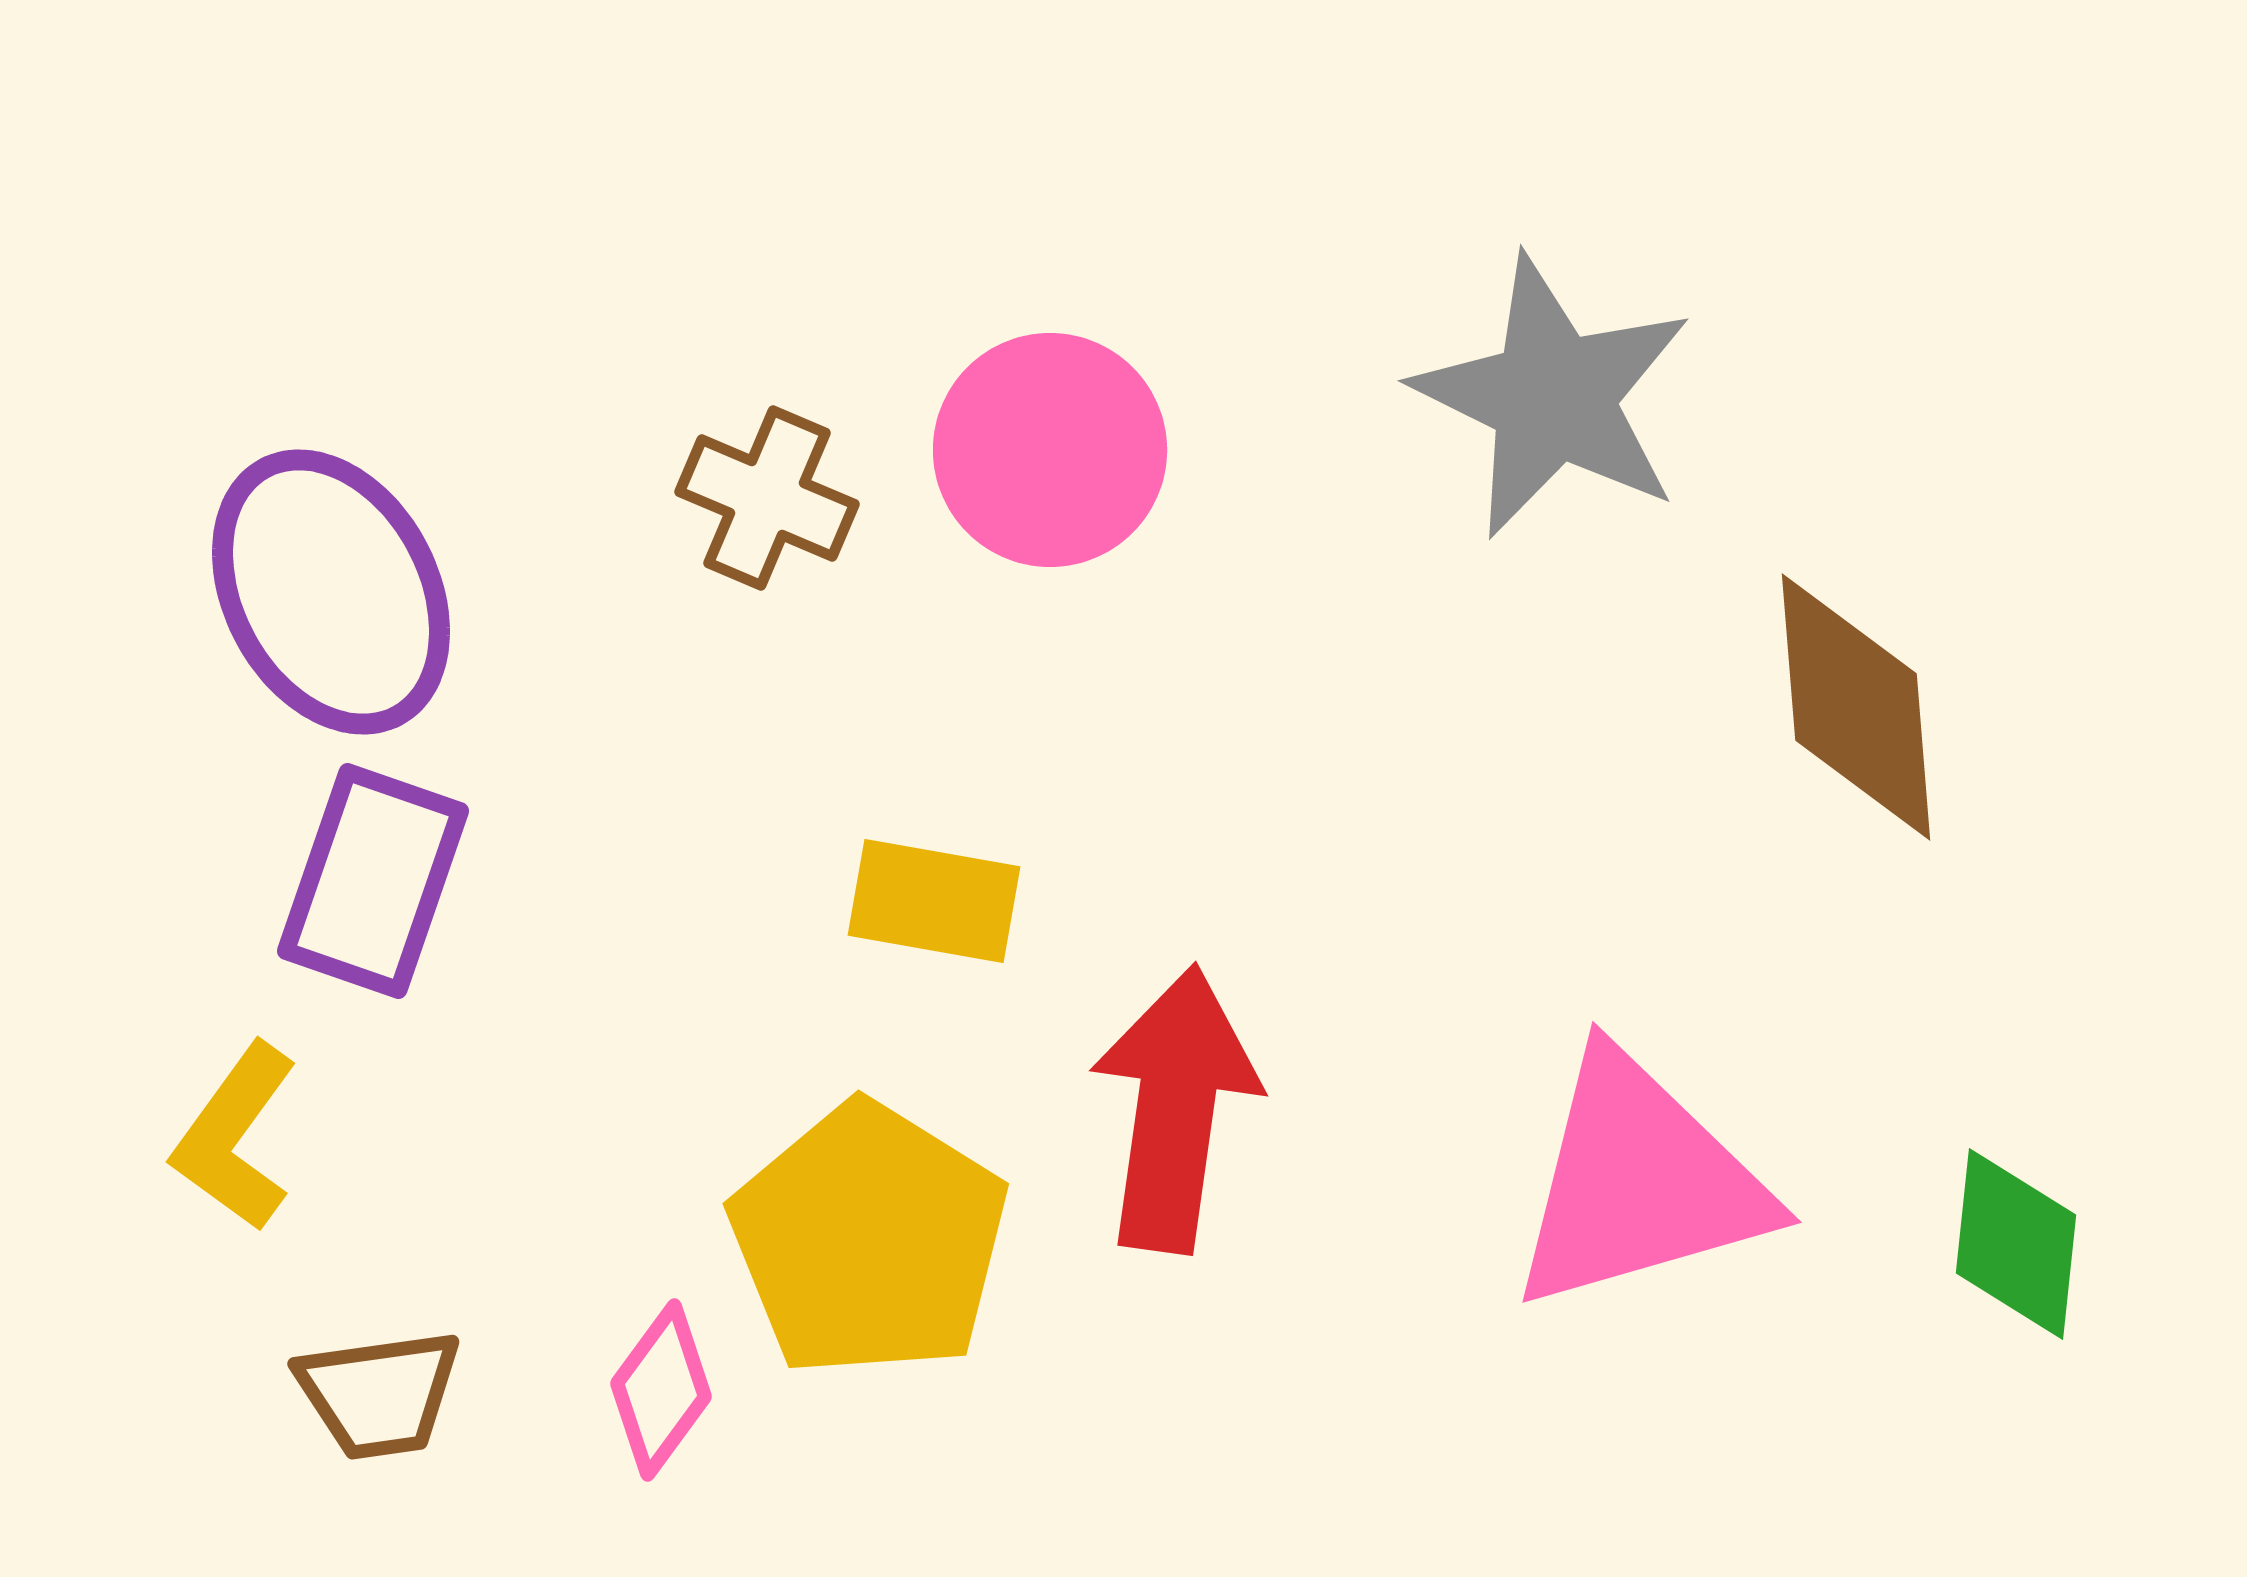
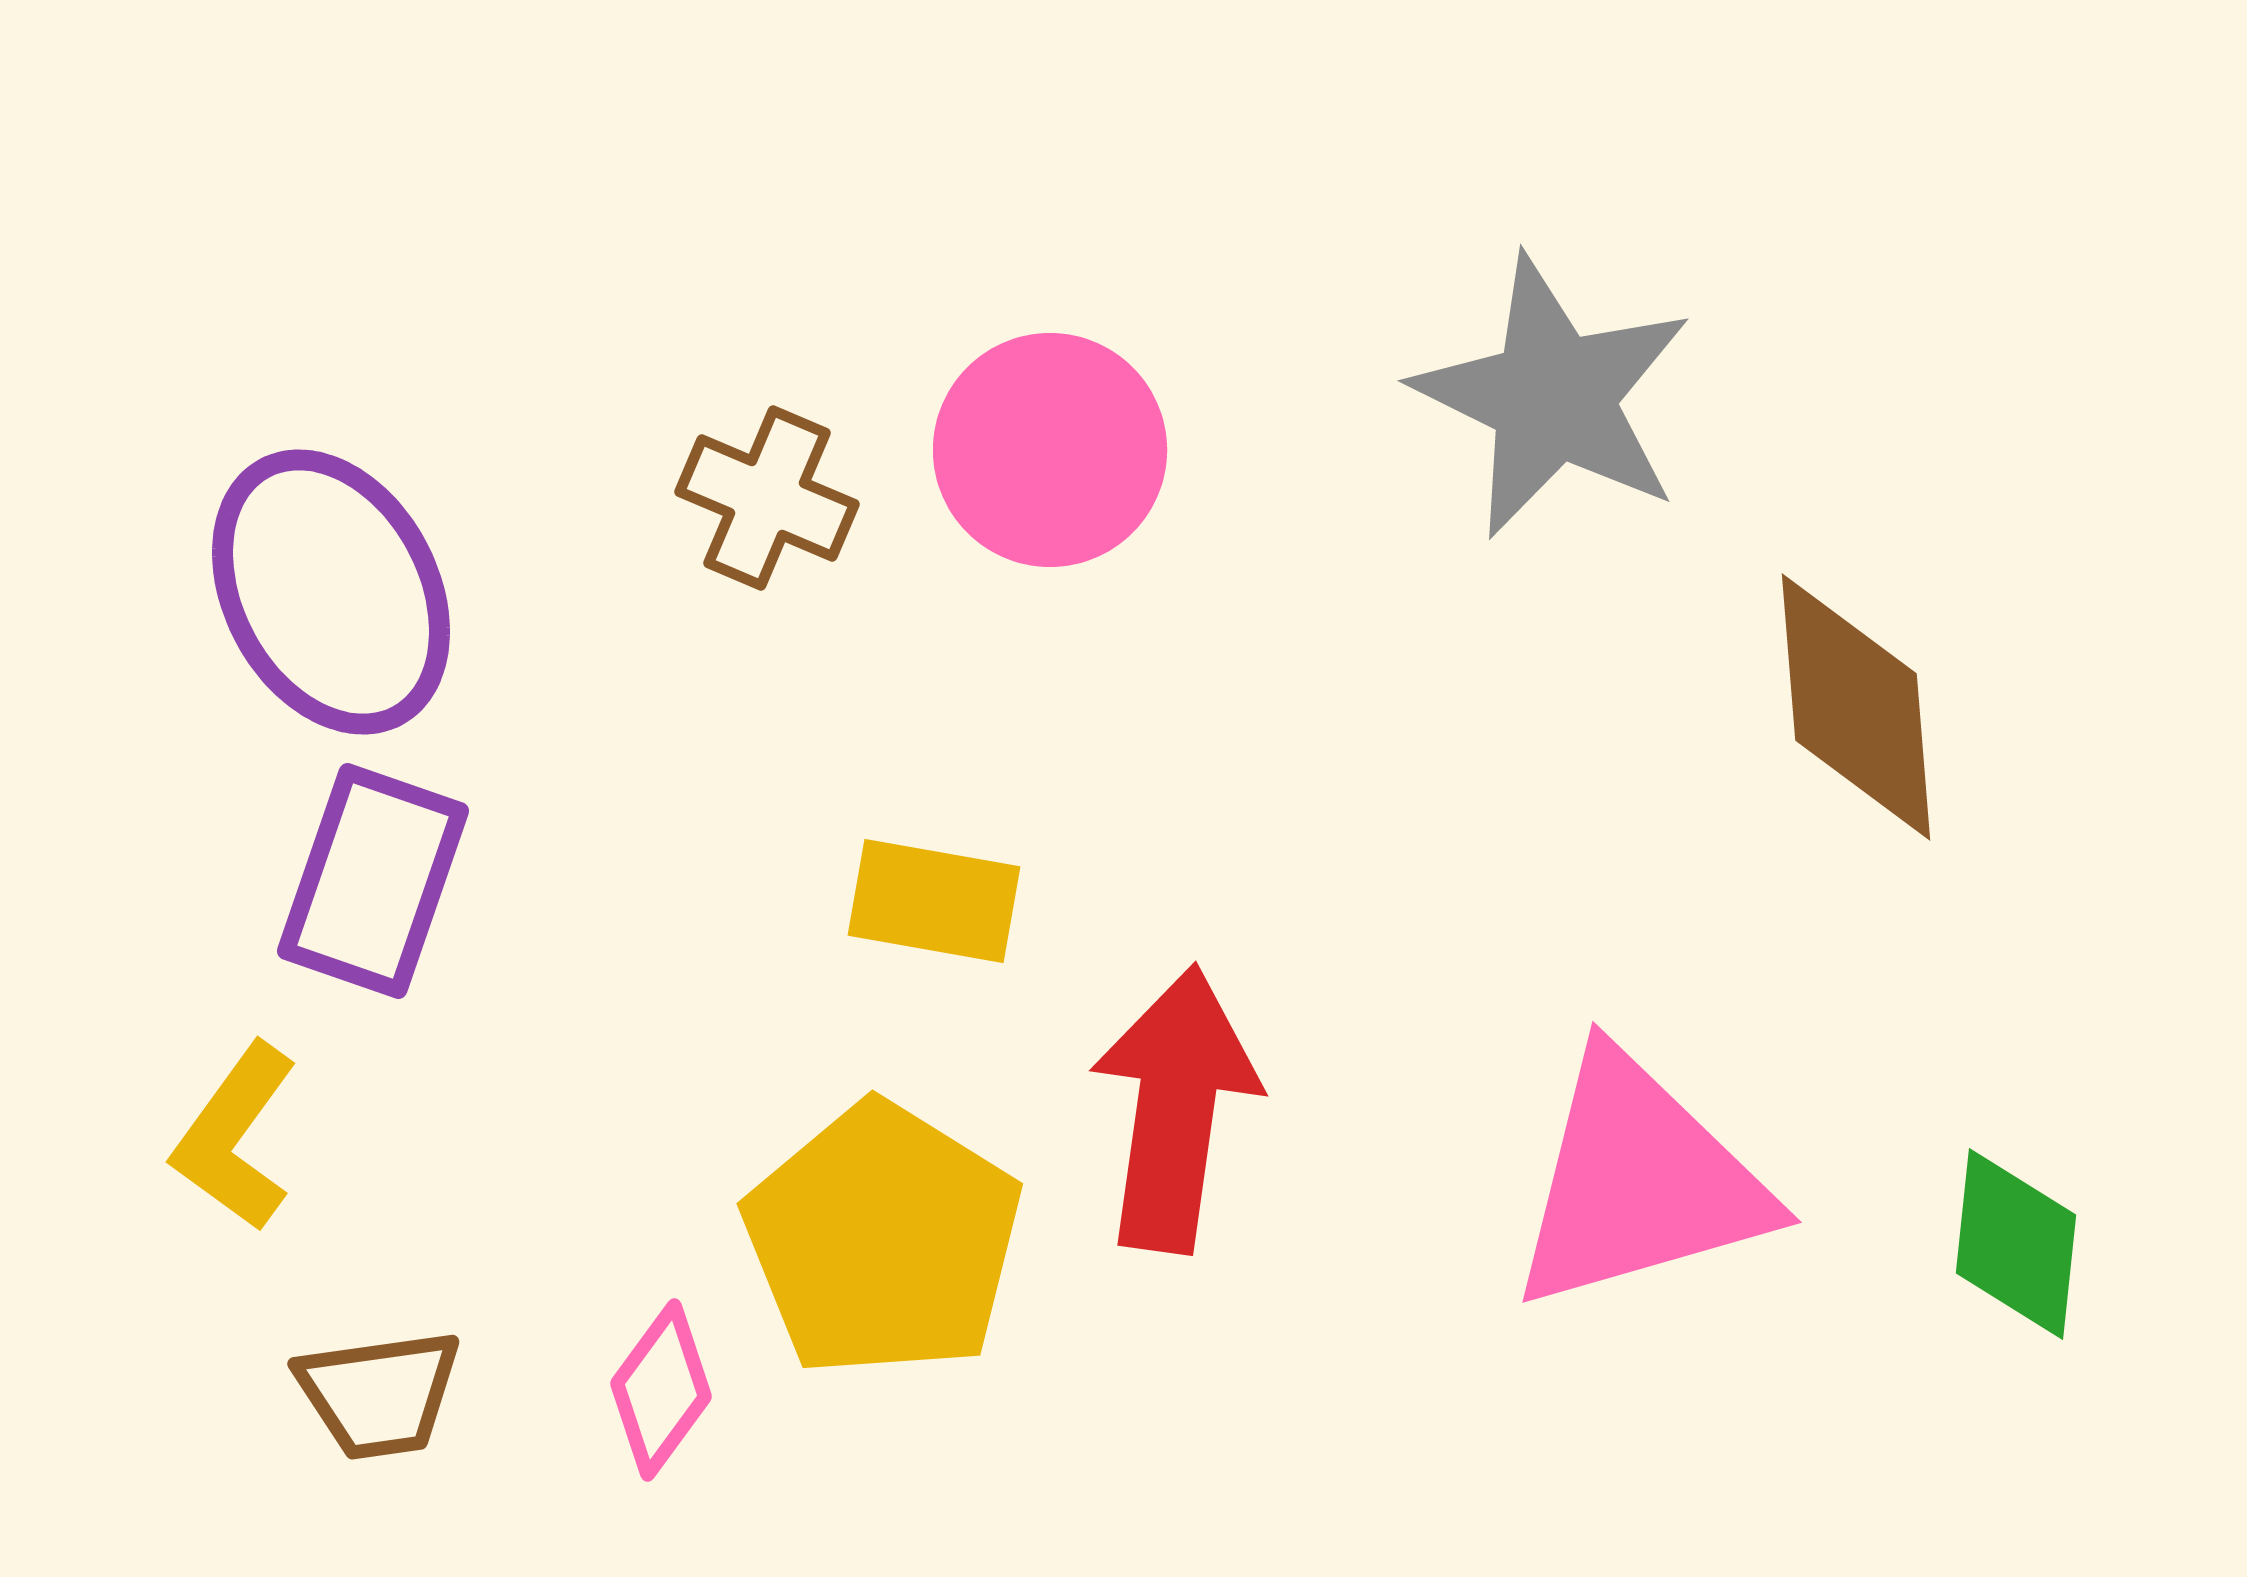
yellow pentagon: moved 14 px right
